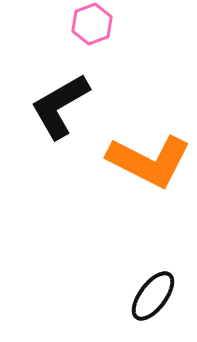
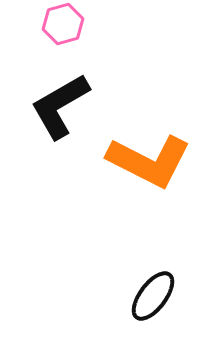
pink hexagon: moved 29 px left; rotated 6 degrees clockwise
